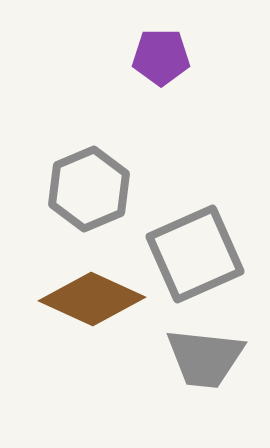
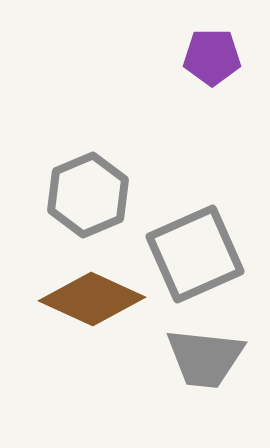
purple pentagon: moved 51 px right
gray hexagon: moved 1 px left, 6 px down
